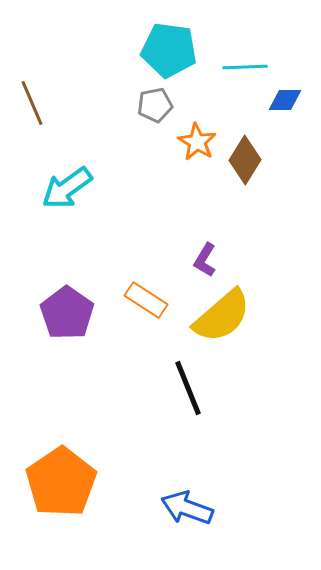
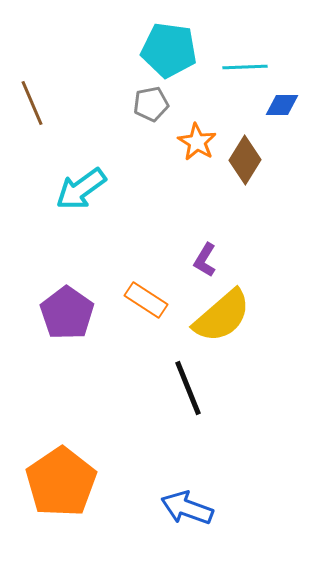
blue diamond: moved 3 px left, 5 px down
gray pentagon: moved 4 px left, 1 px up
cyan arrow: moved 14 px right, 1 px down
